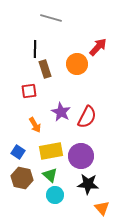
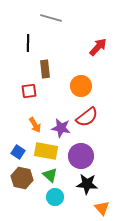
black line: moved 7 px left, 6 px up
orange circle: moved 4 px right, 22 px down
brown rectangle: rotated 12 degrees clockwise
purple star: moved 16 px down; rotated 18 degrees counterclockwise
red semicircle: rotated 25 degrees clockwise
yellow rectangle: moved 5 px left; rotated 20 degrees clockwise
black star: moved 1 px left
cyan circle: moved 2 px down
